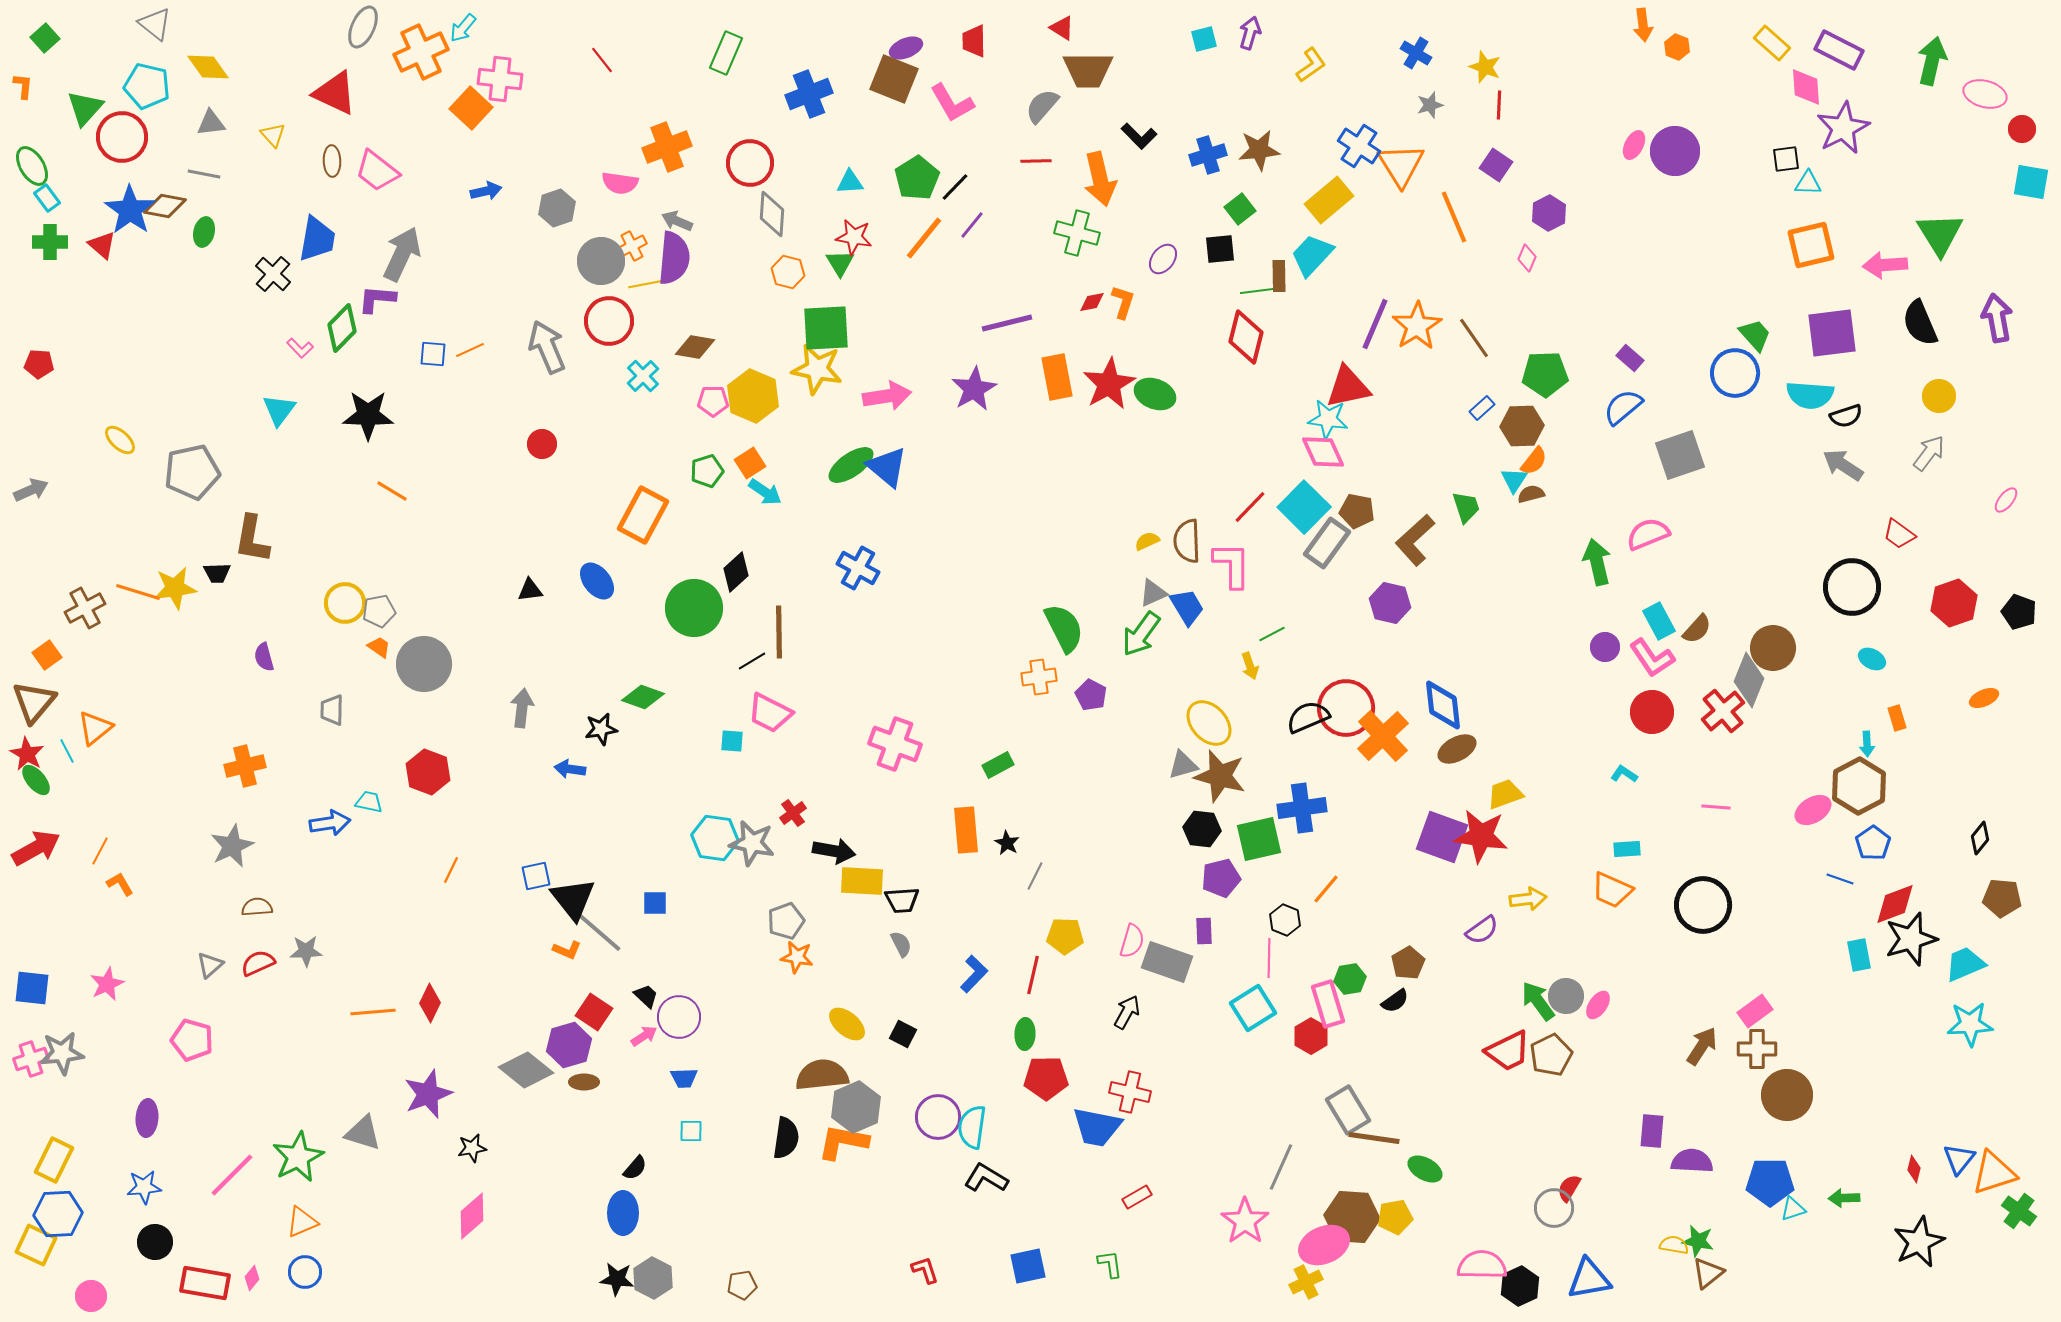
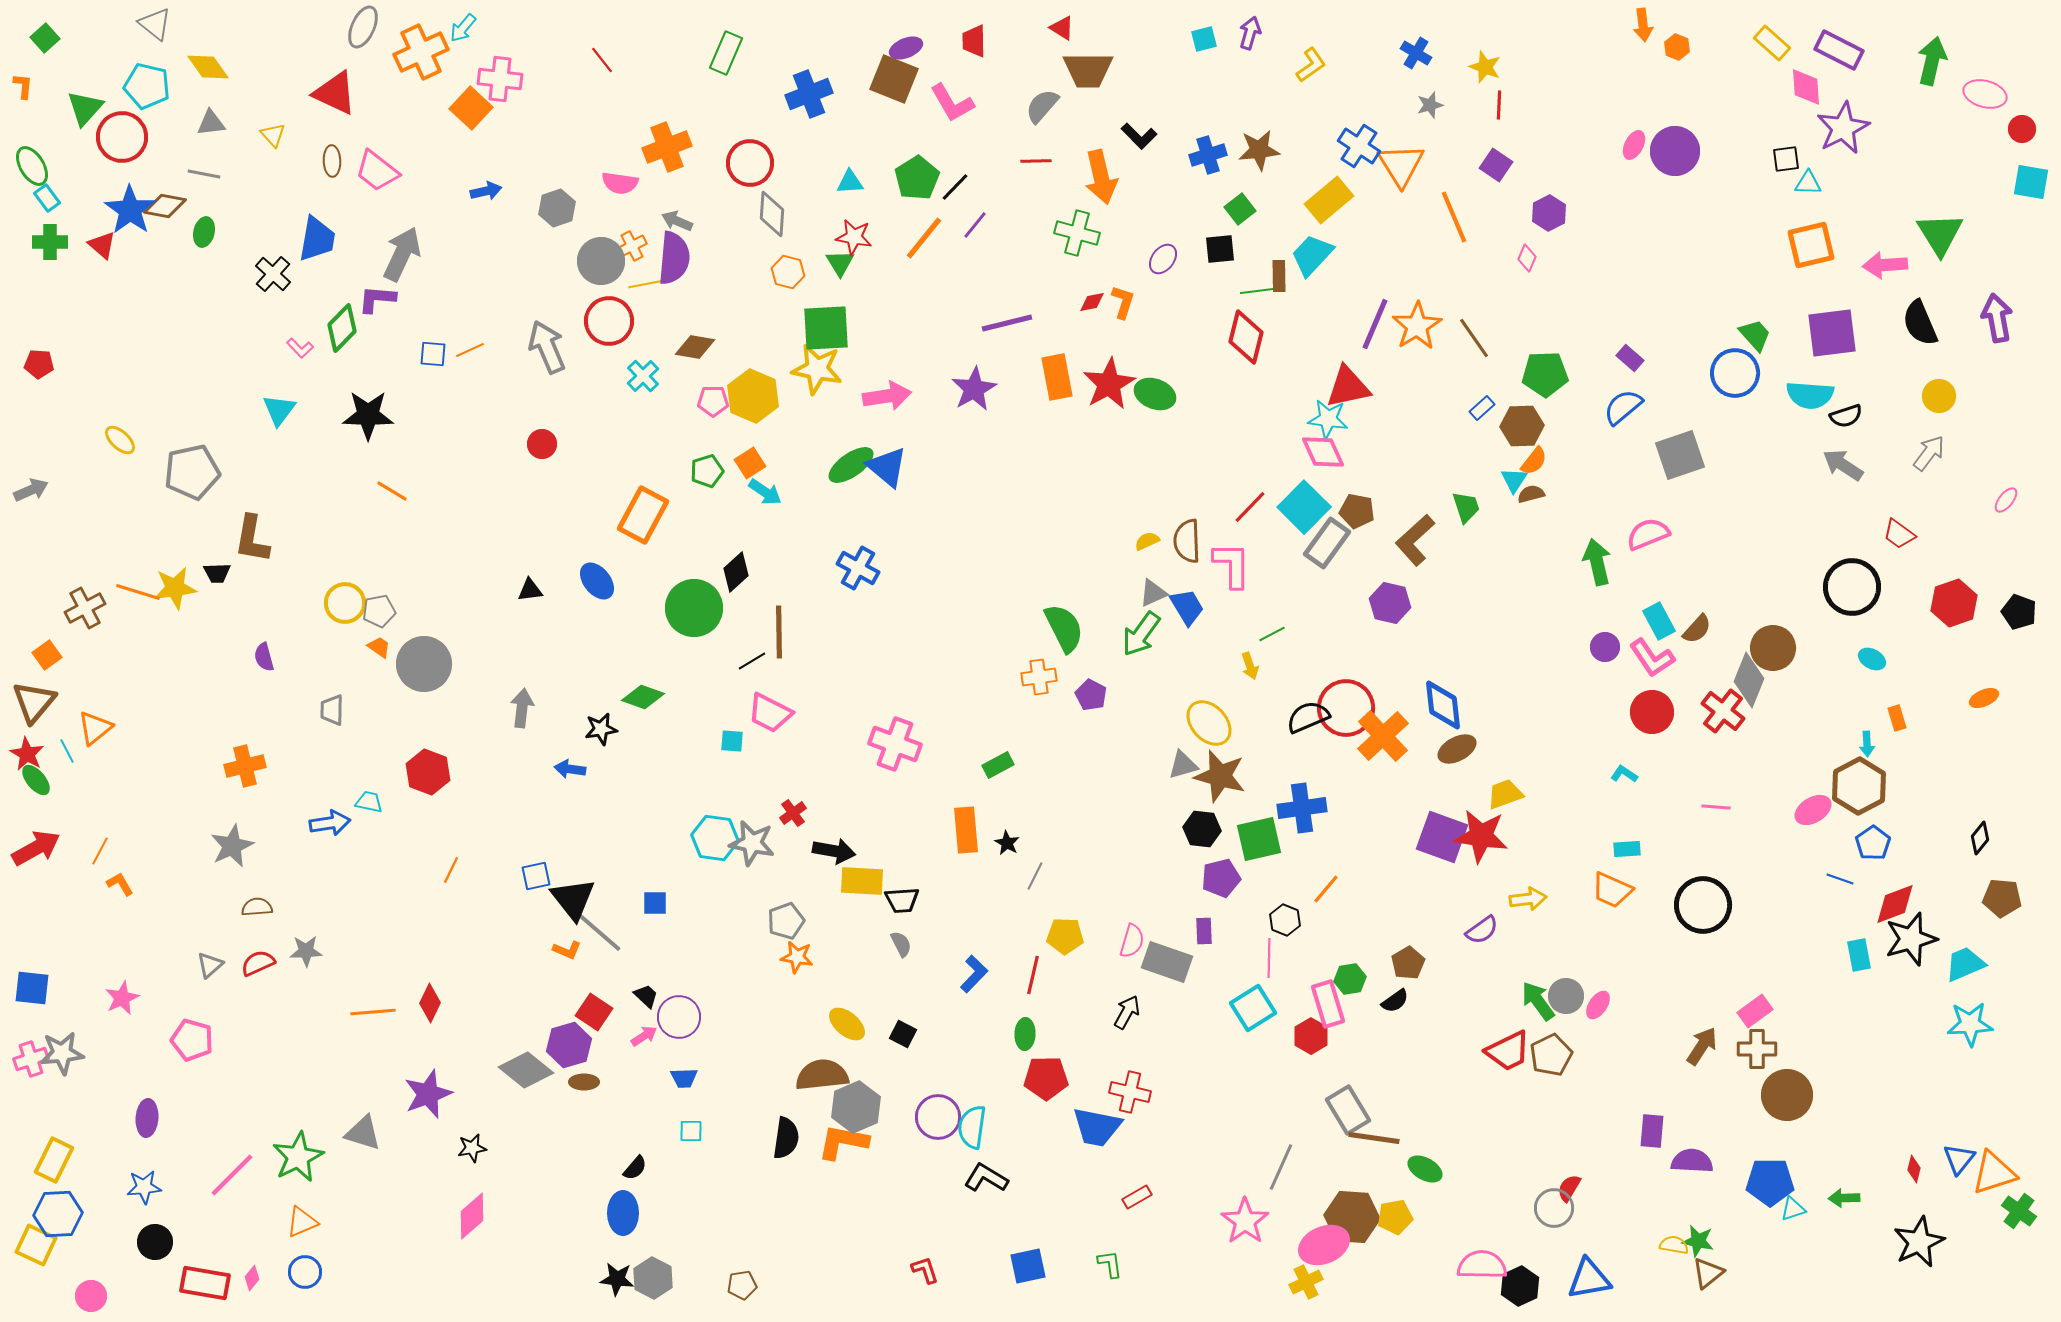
orange arrow at (1100, 179): moved 1 px right, 2 px up
purple line at (972, 225): moved 3 px right
red cross at (1723, 711): rotated 12 degrees counterclockwise
pink star at (107, 984): moved 15 px right, 14 px down
